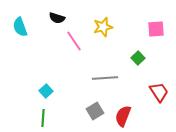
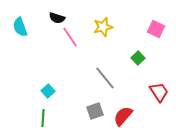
pink square: rotated 30 degrees clockwise
pink line: moved 4 px left, 4 px up
gray line: rotated 55 degrees clockwise
cyan square: moved 2 px right
gray square: rotated 12 degrees clockwise
red semicircle: rotated 20 degrees clockwise
